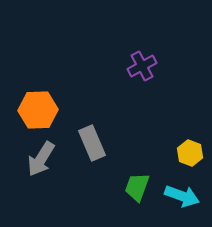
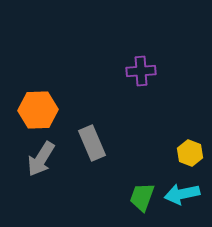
purple cross: moved 1 px left, 5 px down; rotated 24 degrees clockwise
green trapezoid: moved 5 px right, 10 px down
cyan arrow: moved 2 px up; rotated 148 degrees clockwise
